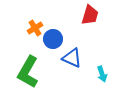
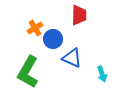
red trapezoid: moved 11 px left; rotated 15 degrees counterclockwise
